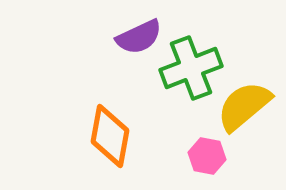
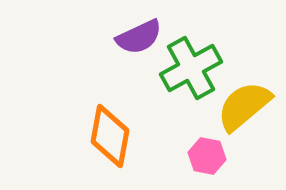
green cross: rotated 8 degrees counterclockwise
